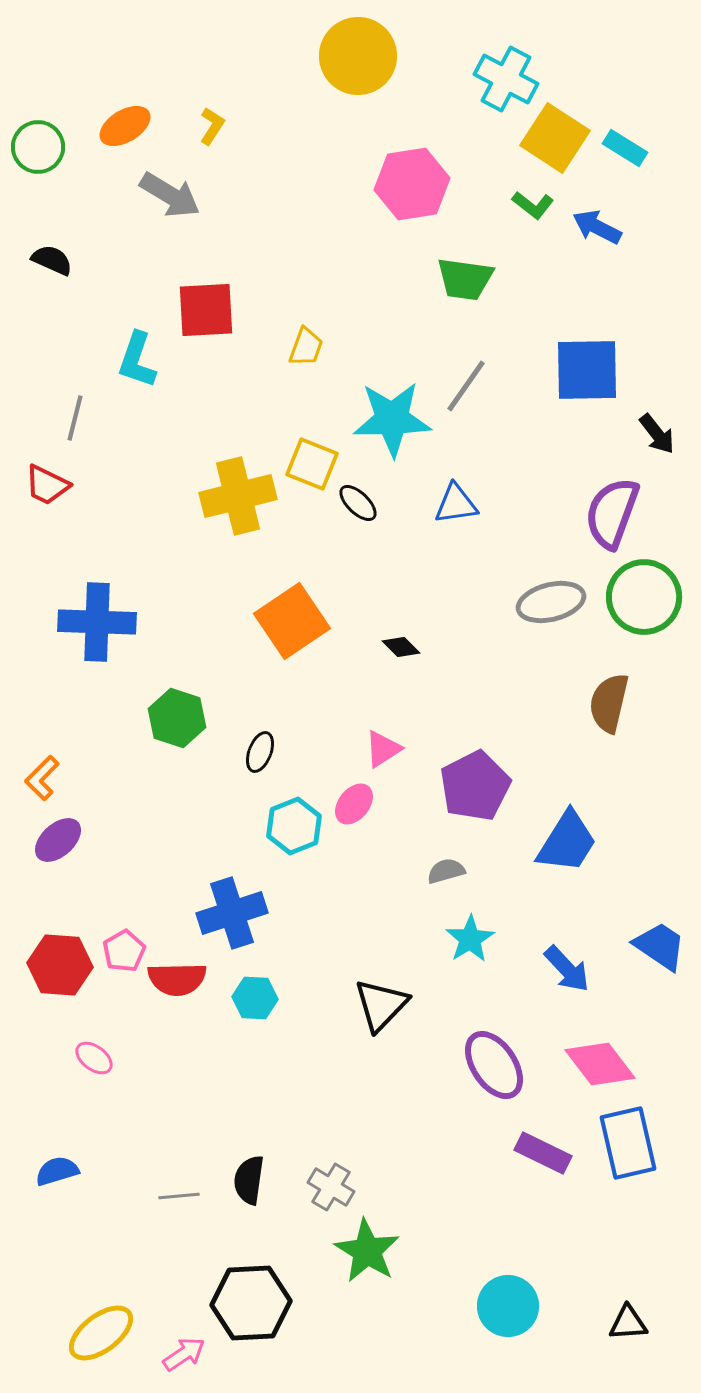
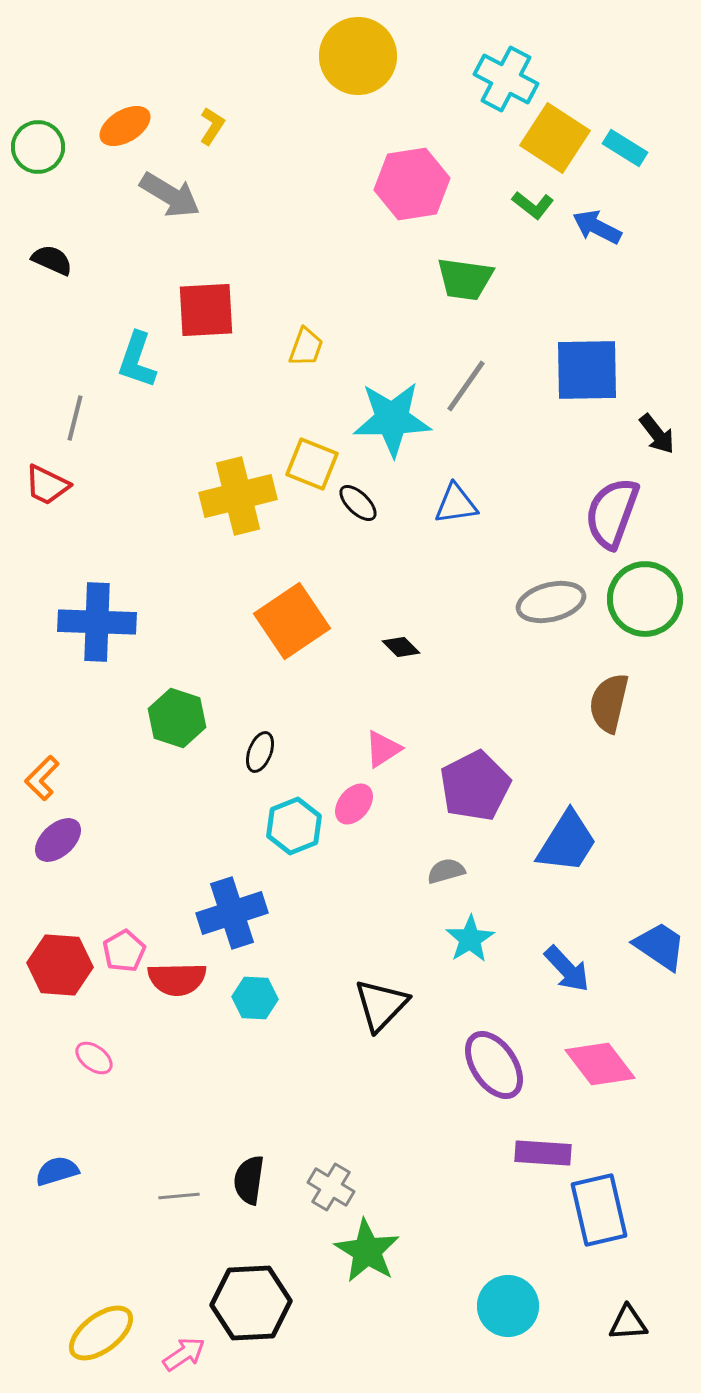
green circle at (644, 597): moved 1 px right, 2 px down
blue rectangle at (628, 1143): moved 29 px left, 67 px down
purple rectangle at (543, 1153): rotated 22 degrees counterclockwise
